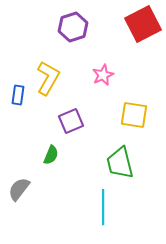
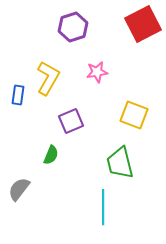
pink star: moved 6 px left, 3 px up; rotated 15 degrees clockwise
yellow square: rotated 12 degrees clockwise
